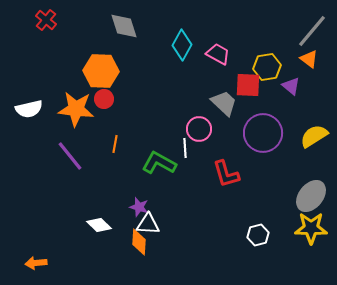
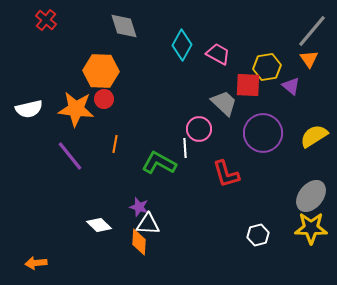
orange triangle: rotated 18 degrees clockwise
